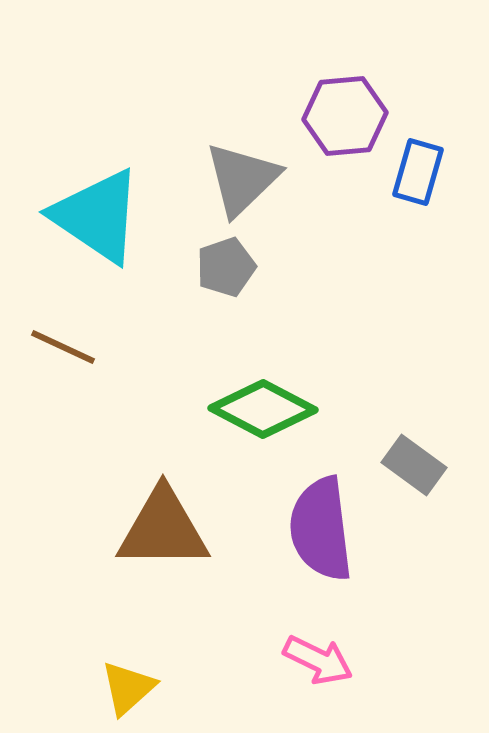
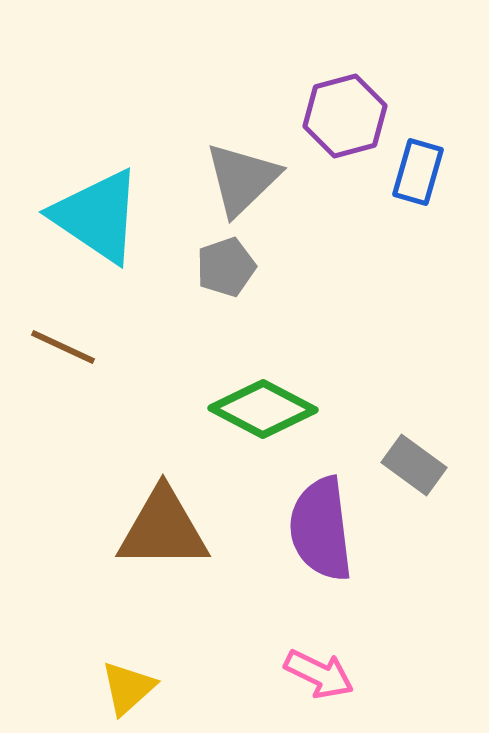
purple hexagon: rotated 10 degrees counterclockwise
pink arrow: moved 1 px right, 14 px down
